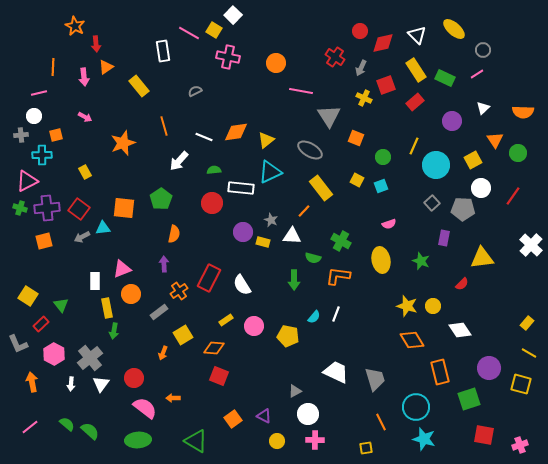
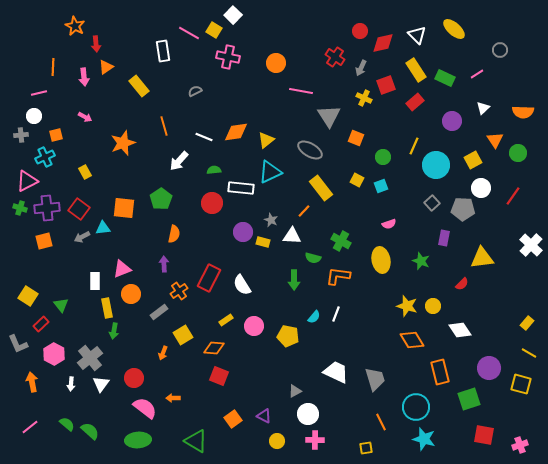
gray circle at (483, 50): moved 17 px right
cyan cross at (42, 155): moved 3 px right, 2 px down; rotated 24 degrees counterclockwise
